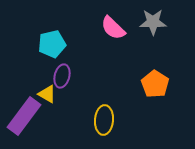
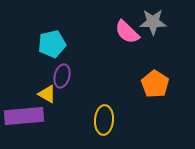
pink semicircle: moved 14 px right, 4 px down
purple rectangle: rotated 48 degrees clockwise
